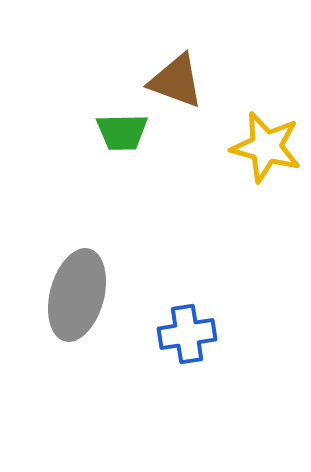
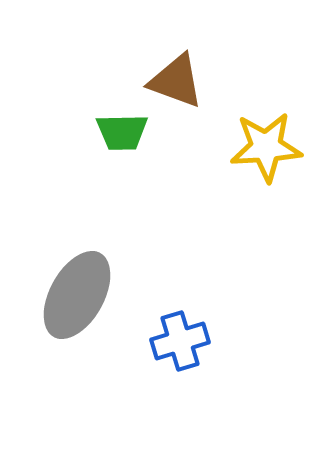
yellow star: rotated 18 degrees counterclockwise
gray ellipse: rotated 14 degrees clockwise
blue cross: moved 7 px left, 7 px down; rotated 8 degrees counterclockwise
